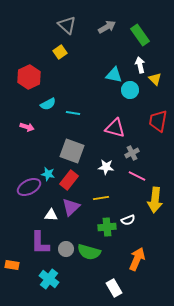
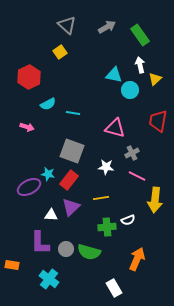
yellow triangle: rotated 32 degrees clockwise
